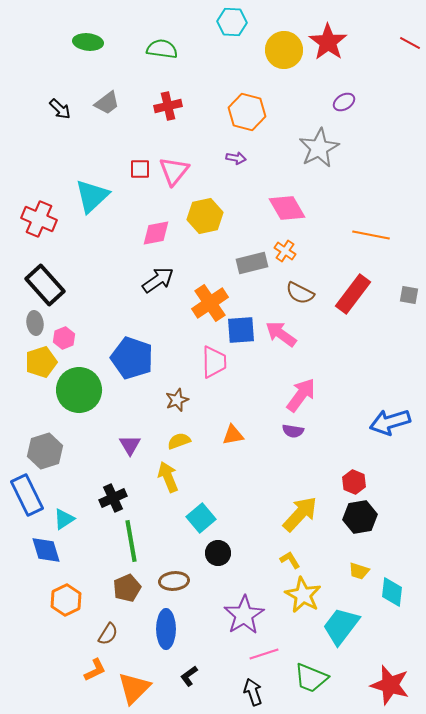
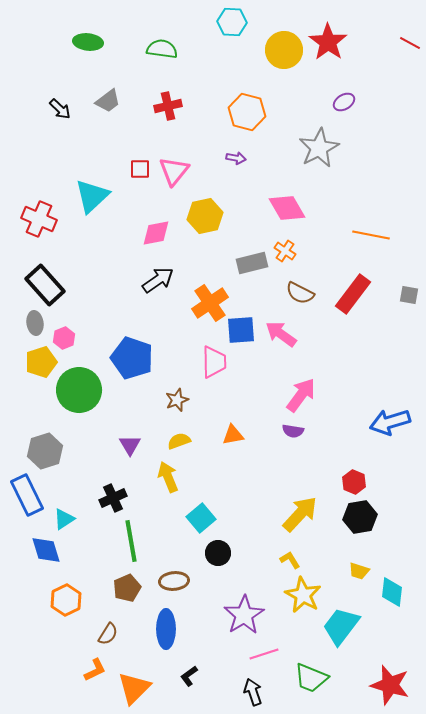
gray trapezoid at (107, 103): moved 1 px right, 2 px up
